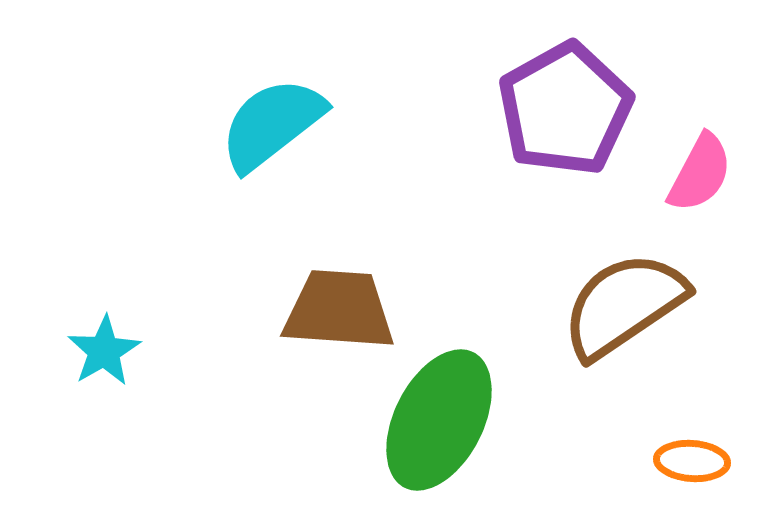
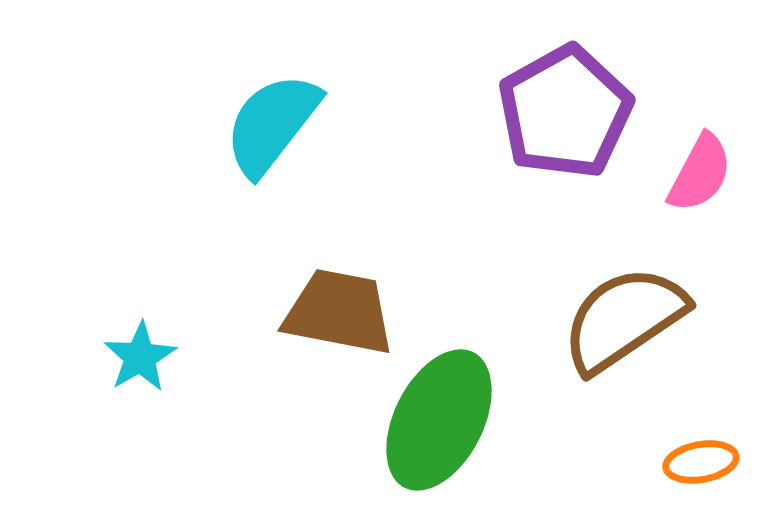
purple pentagon: moved 3 px down
cyan semicircle: rotated 14 degrees counterclockwise
brown semicircle: moved 14 px down
brown trapezoid: moved 2 px down; rotated 7 degrees clockwise
cyan star: moved 36 px right, 6 px down
orange ellipse: moved 9 px right, 1 px down; rotated 14 degrees counterclockwise
